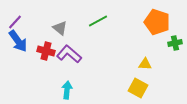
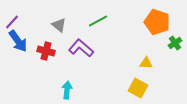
purple line: moved 3 px left
gray triangle: moved 1 px left, 3 px up
green cross: rotated 24 degrees counterclockwise
purple L-shape: moved 12 px right, 6 px up
yellow triangle: moved 1 px right, 1 px up
